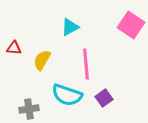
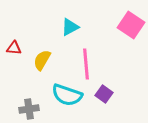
purple square: moved 4 px up; rotated 18 degrees counterclockwise
